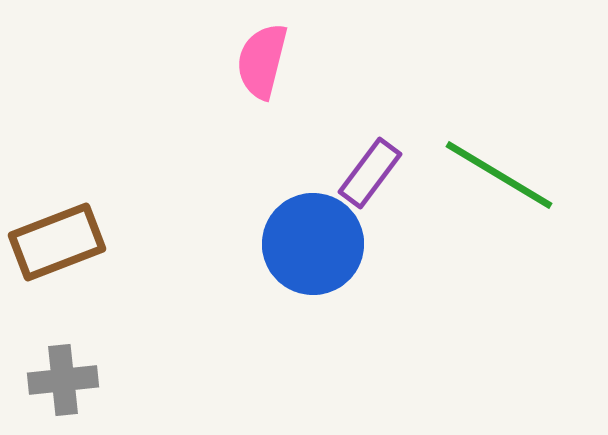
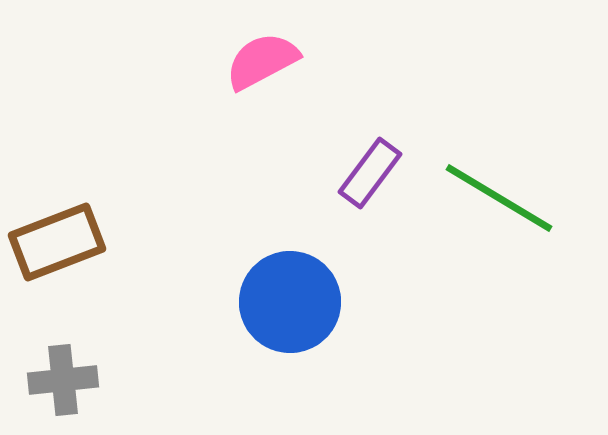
pink semicircle: rotated 48 degrees clockwise
green line: moved 23 px down
blue circle: moved 23 px left, 58 px down
